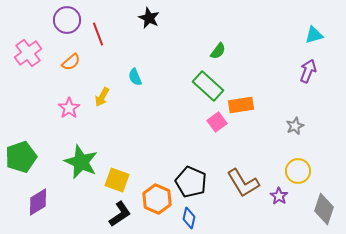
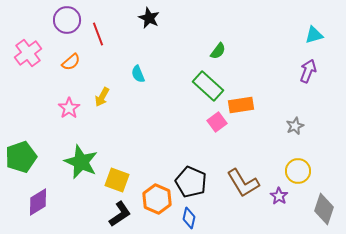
cyan semicircle: moved 3 px right, 3 px up
